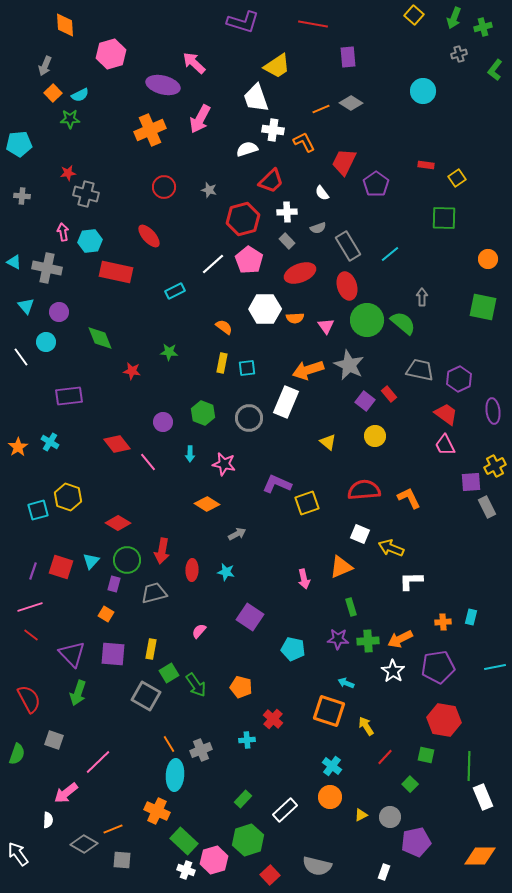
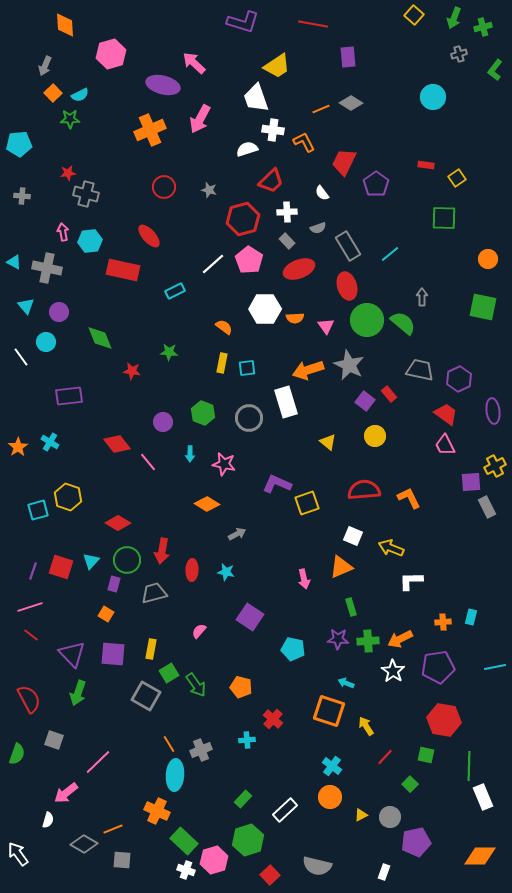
cyan circle at (423, 91): moved 10 px right, 6 px down
red rectangle at (116, 272): moved 7 px right, 2 px up
red ellipse at (300, 273): moved 1 px left, 4 px up
white rectangle at (286, 402): rotated 40 degrees counterclockwise
white square at (360, 534): moved 7 px left, 2 px down
white semicircle at (48, 820): rotated 14 degrees clockwise
